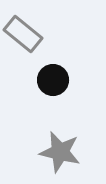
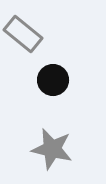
gray star: moved 8 px left, 3 px up
